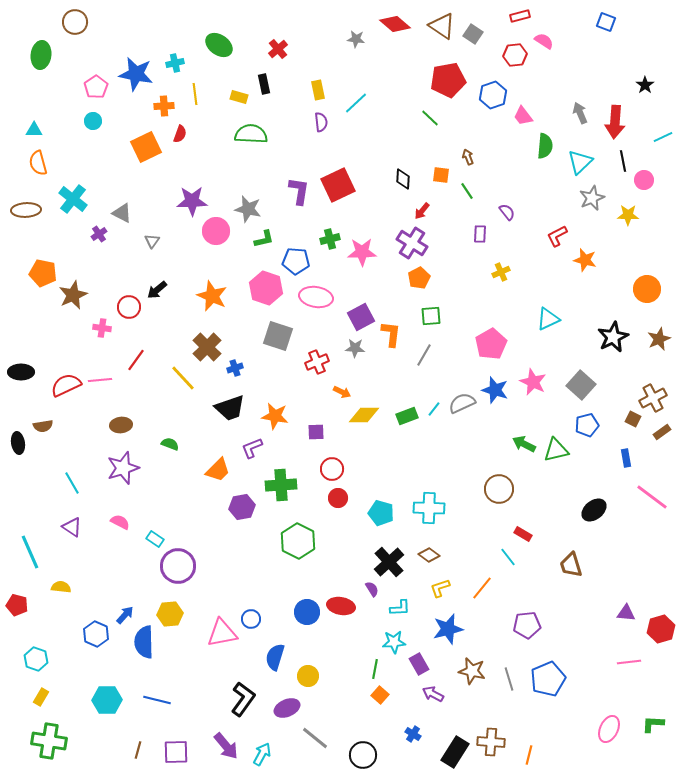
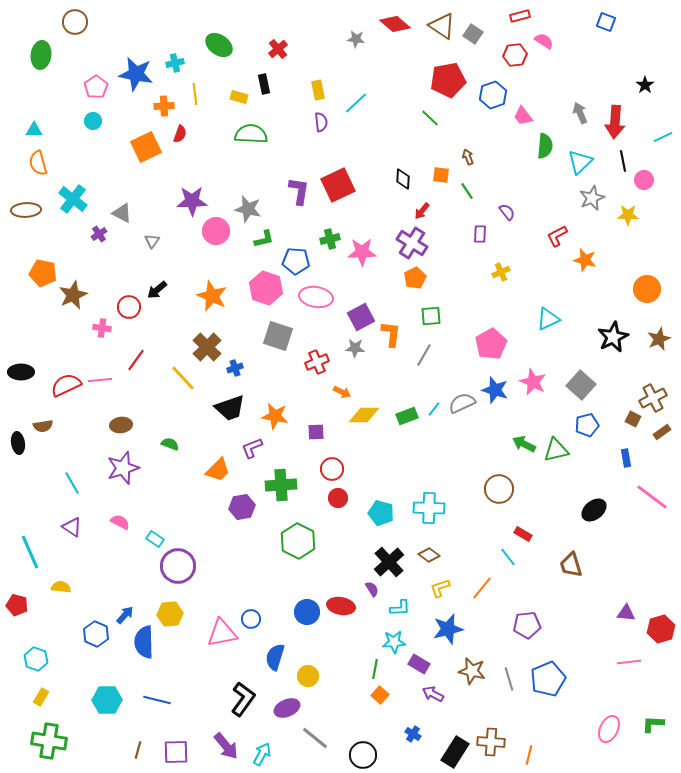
orange pentagon at (419, 278): moved 4 px left
purple rectangle at (419, 664): rotated 30 degrees counterclockwise
